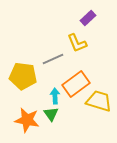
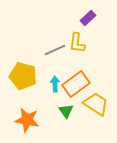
yellow L-shape: rotated 30 degrees clockwise
gray line: moved 2 px right, 9 px up
yellow pentagon: rotated 8 degrees clockwise
cyan arrow: moved 12 px up
yellow trapezoid: moved 3 px left, 3 px down; rotated 16 degrees clockwise
green triangle: moved 15 px right, 3 px up
